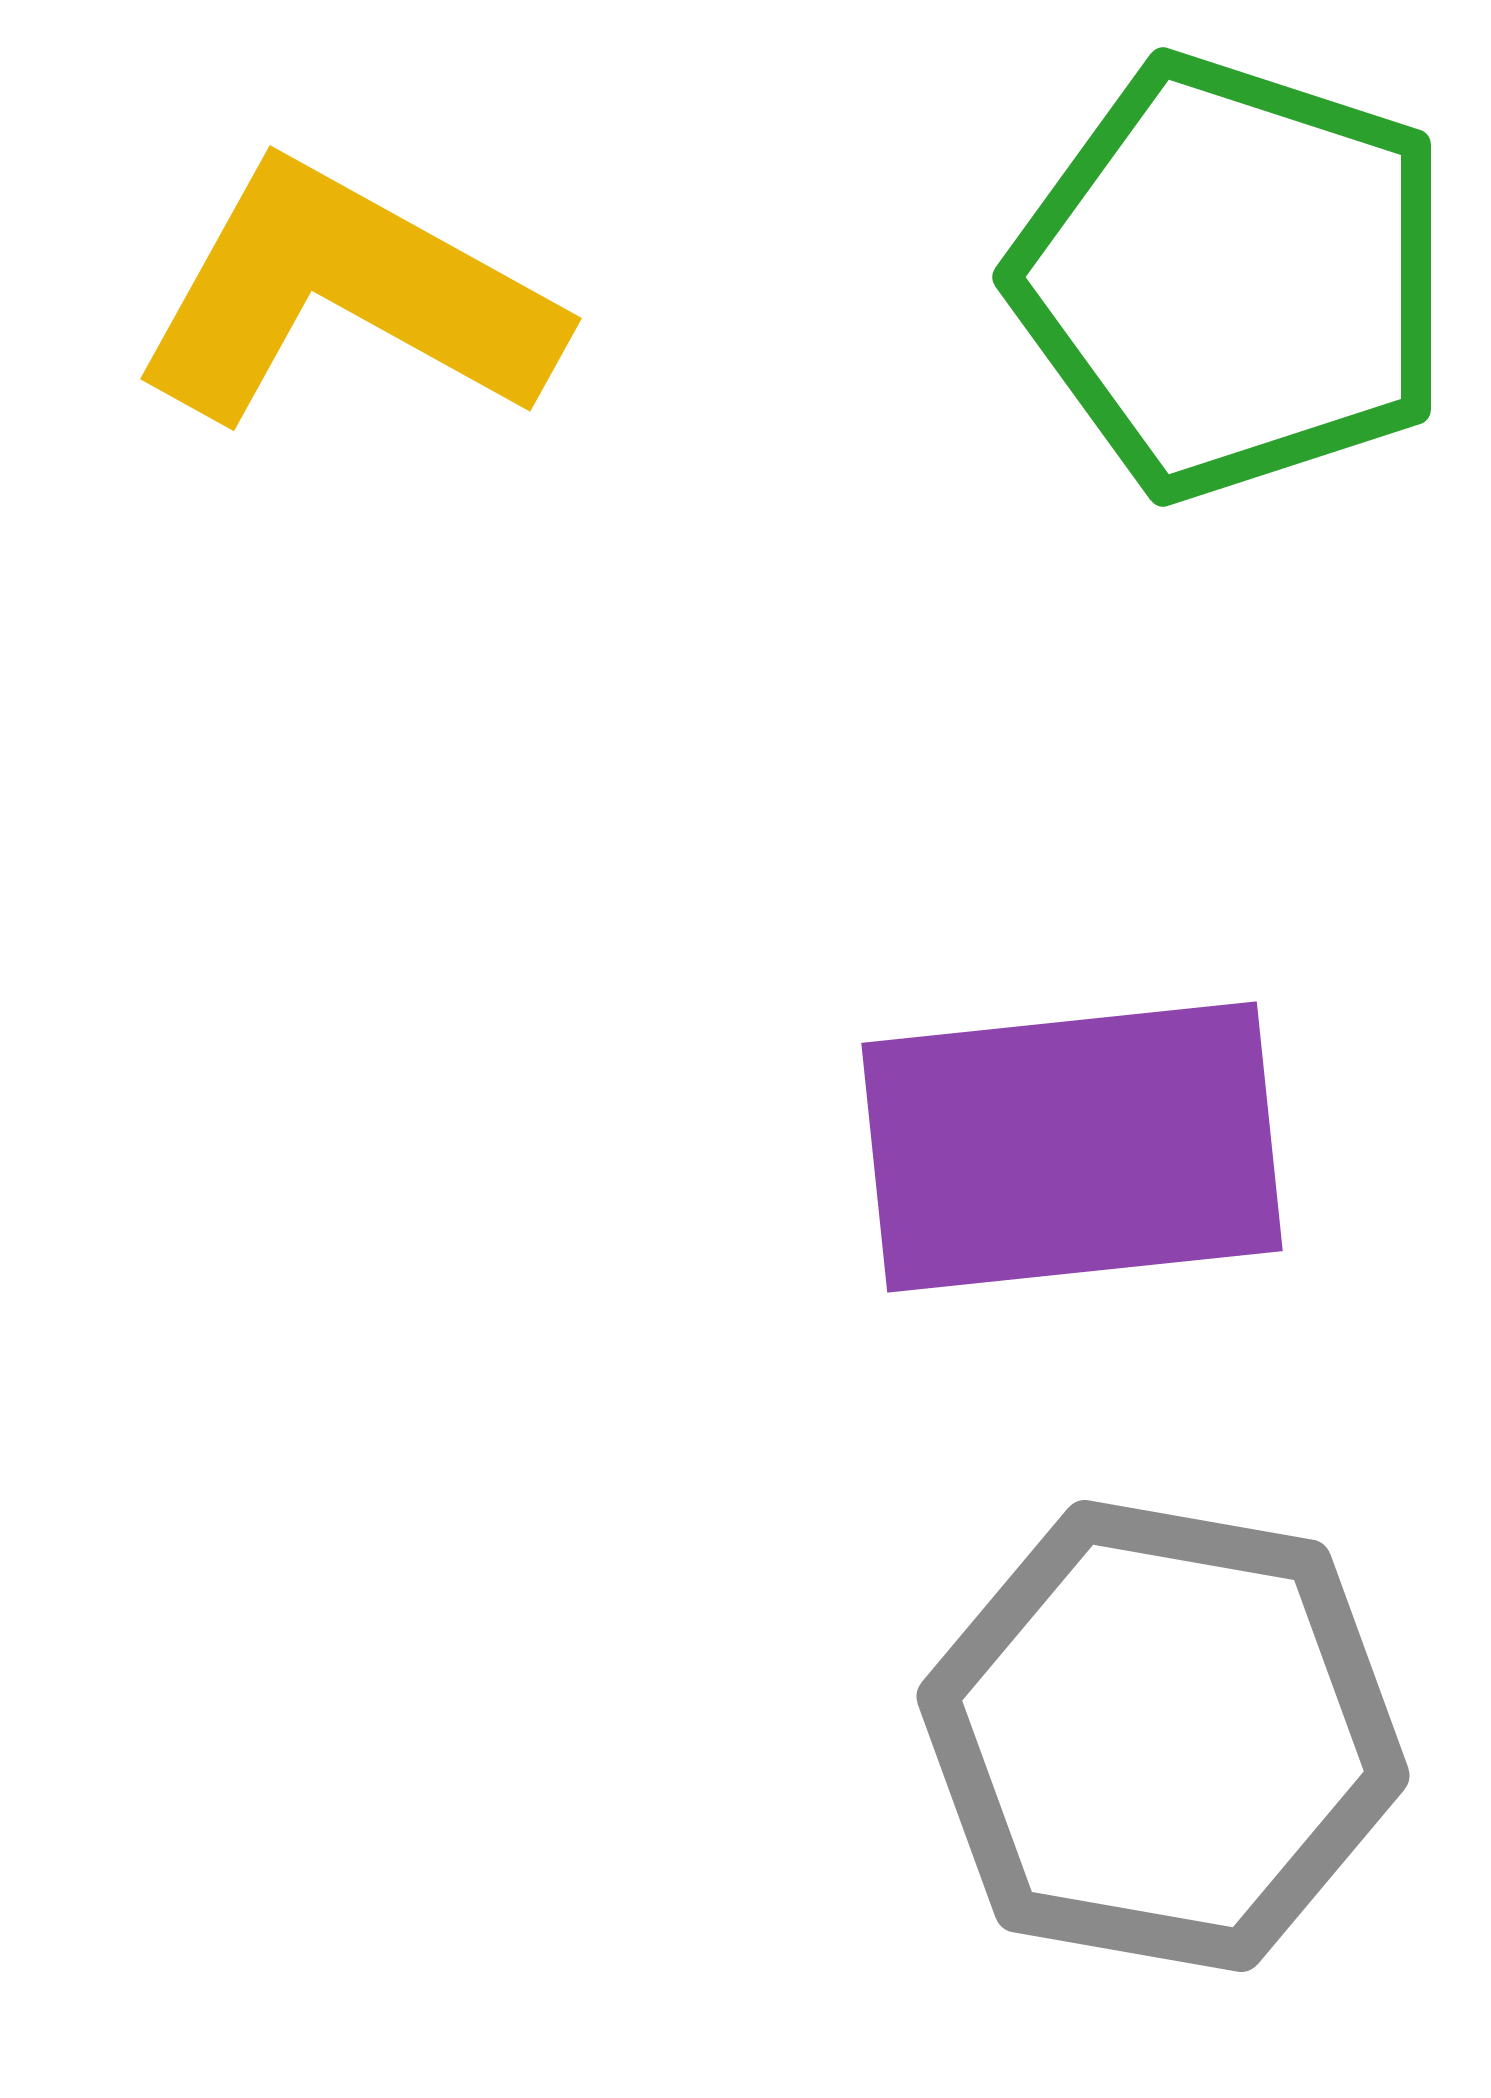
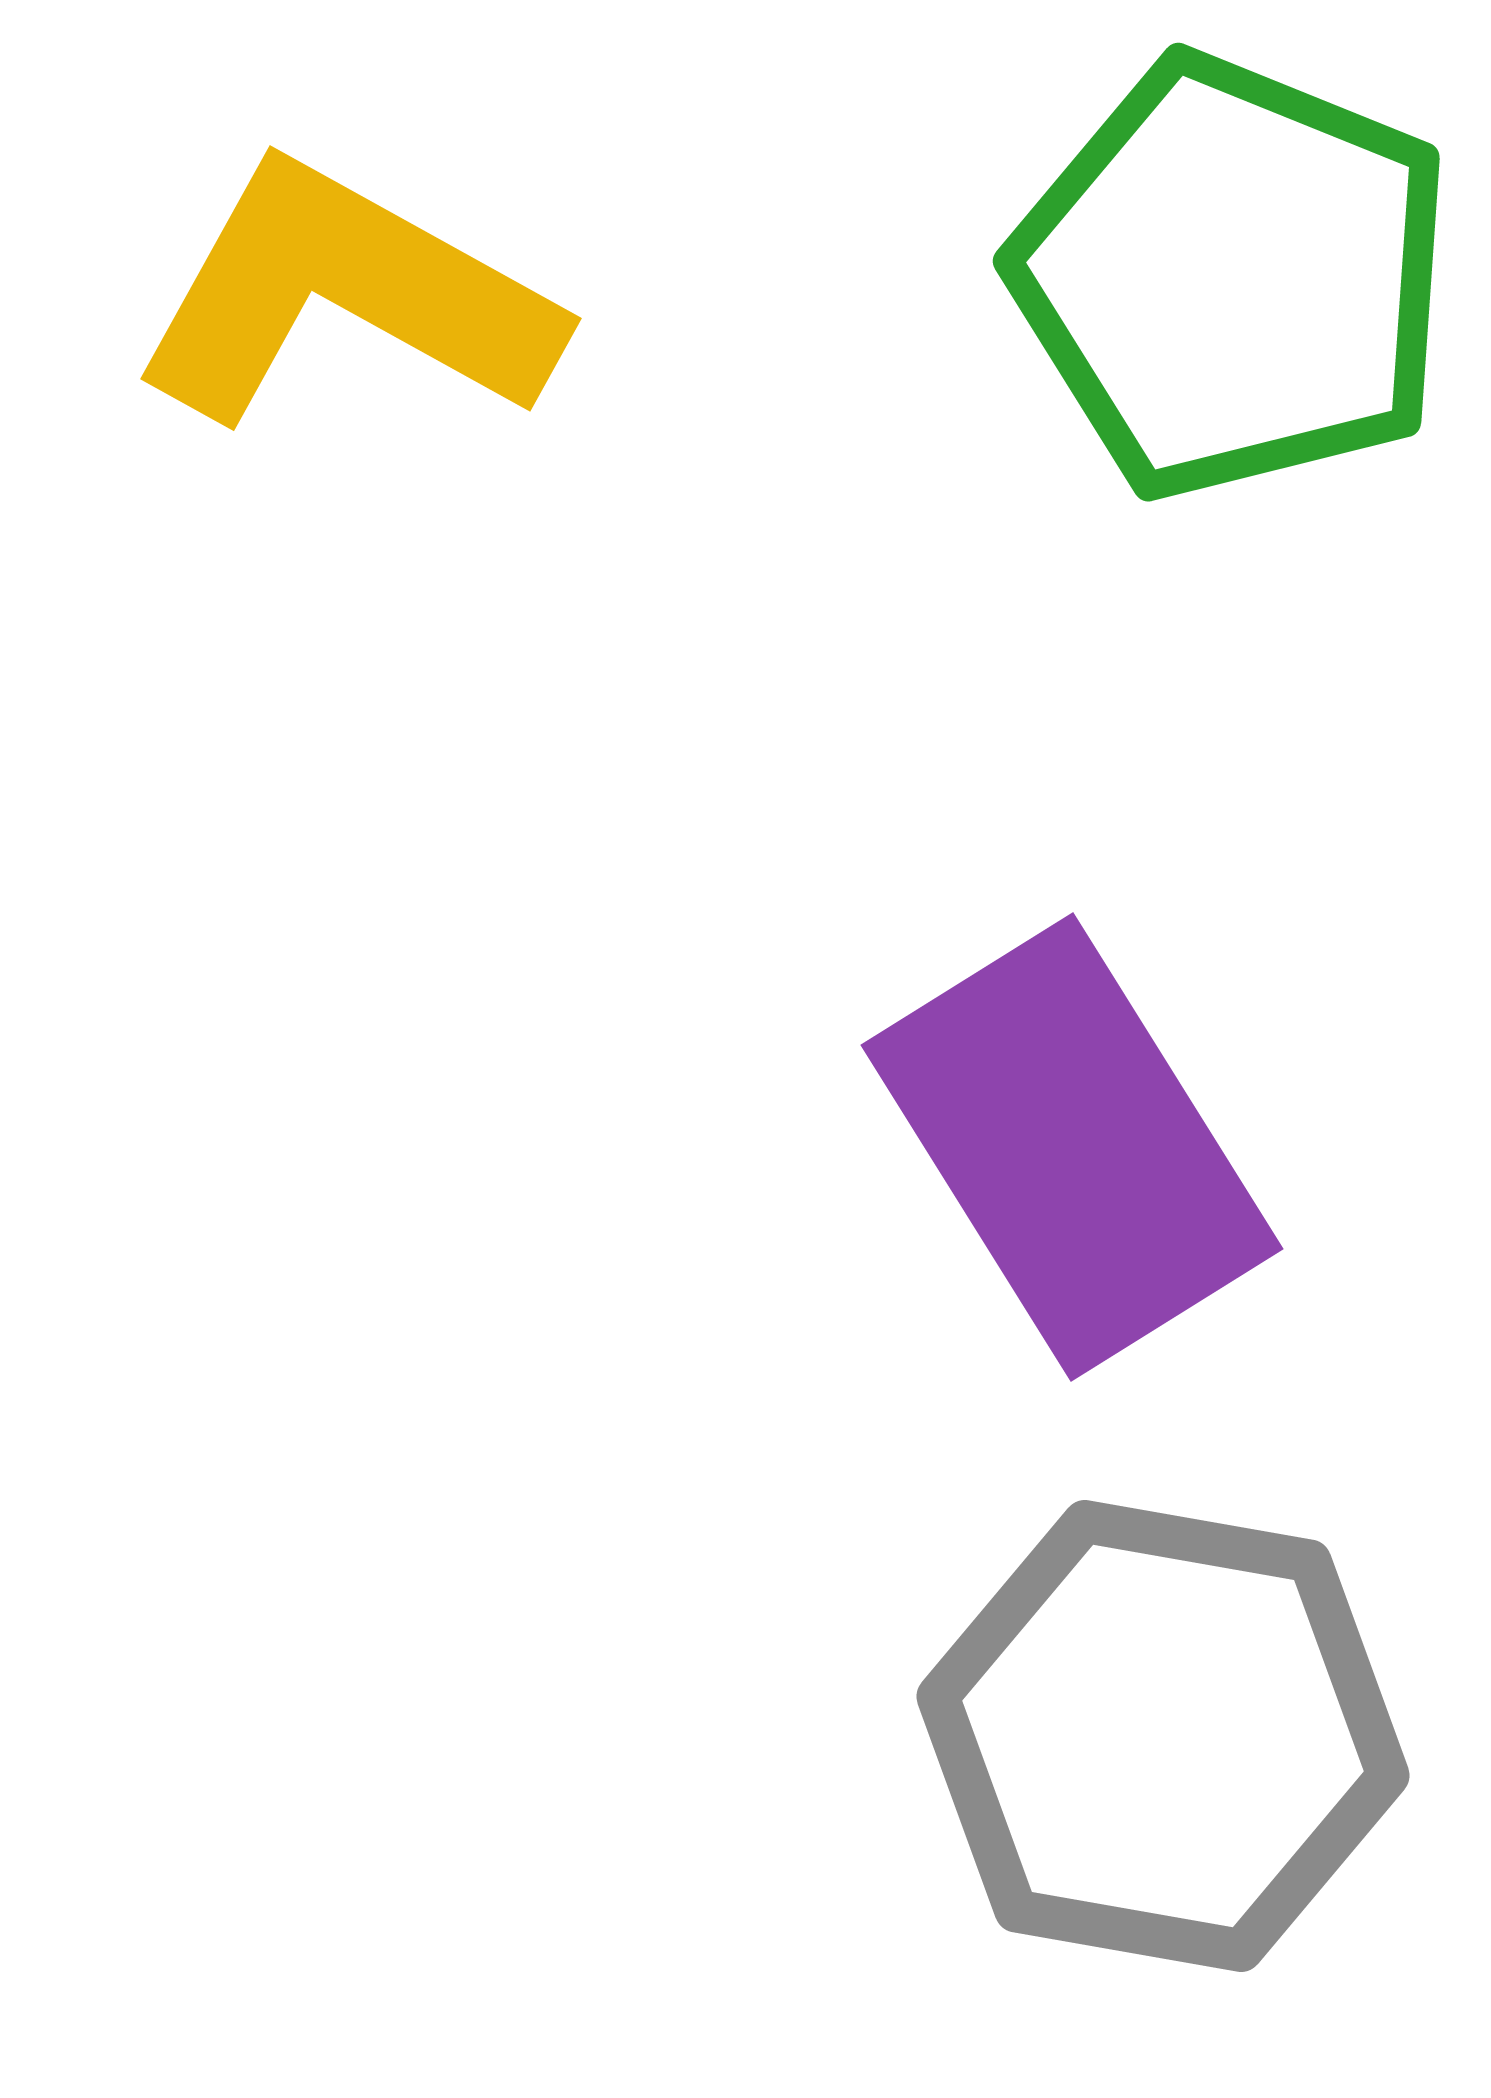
green pentagon: rotated 4 degrees clockwise
purple rectangle: rotated 64 degrees clockwise
